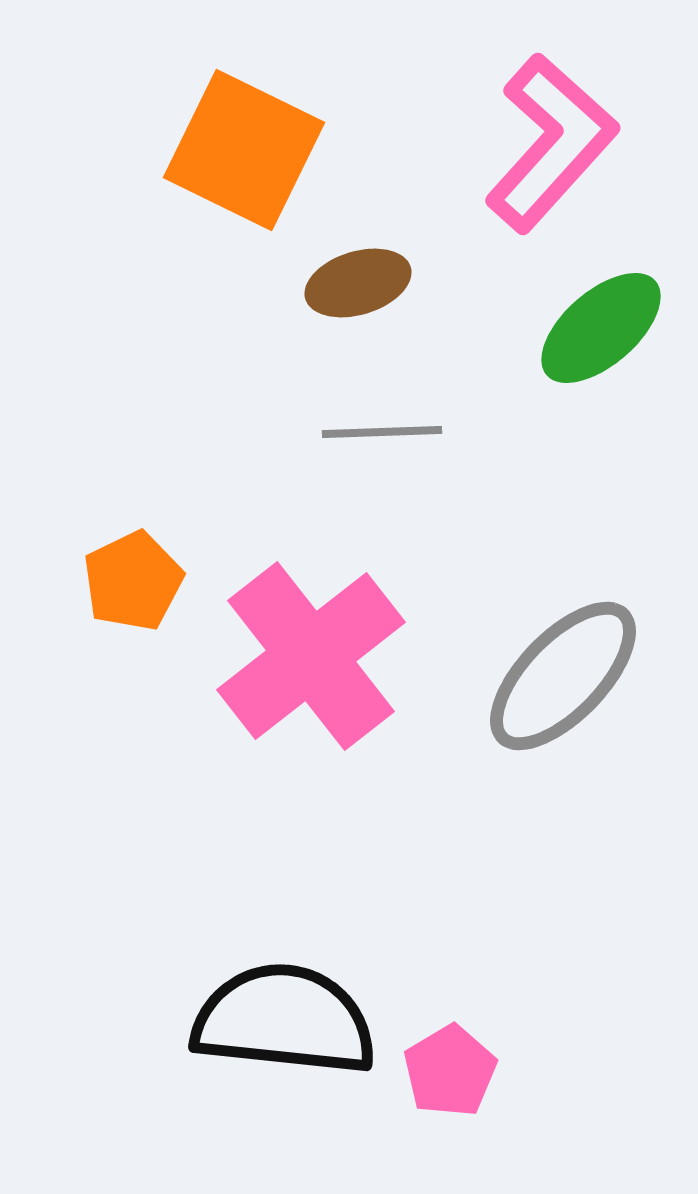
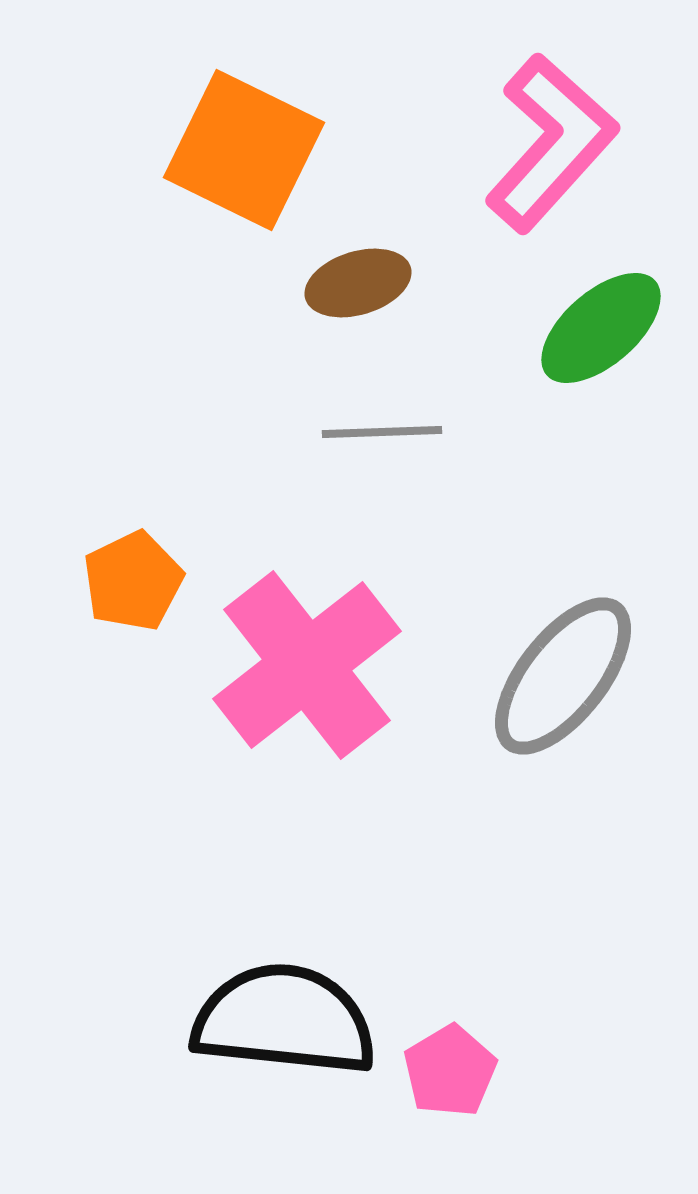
pink cross: moved 4 px left, 9 px down
gray ellipse: rotated 6 degrees counterclockwise
